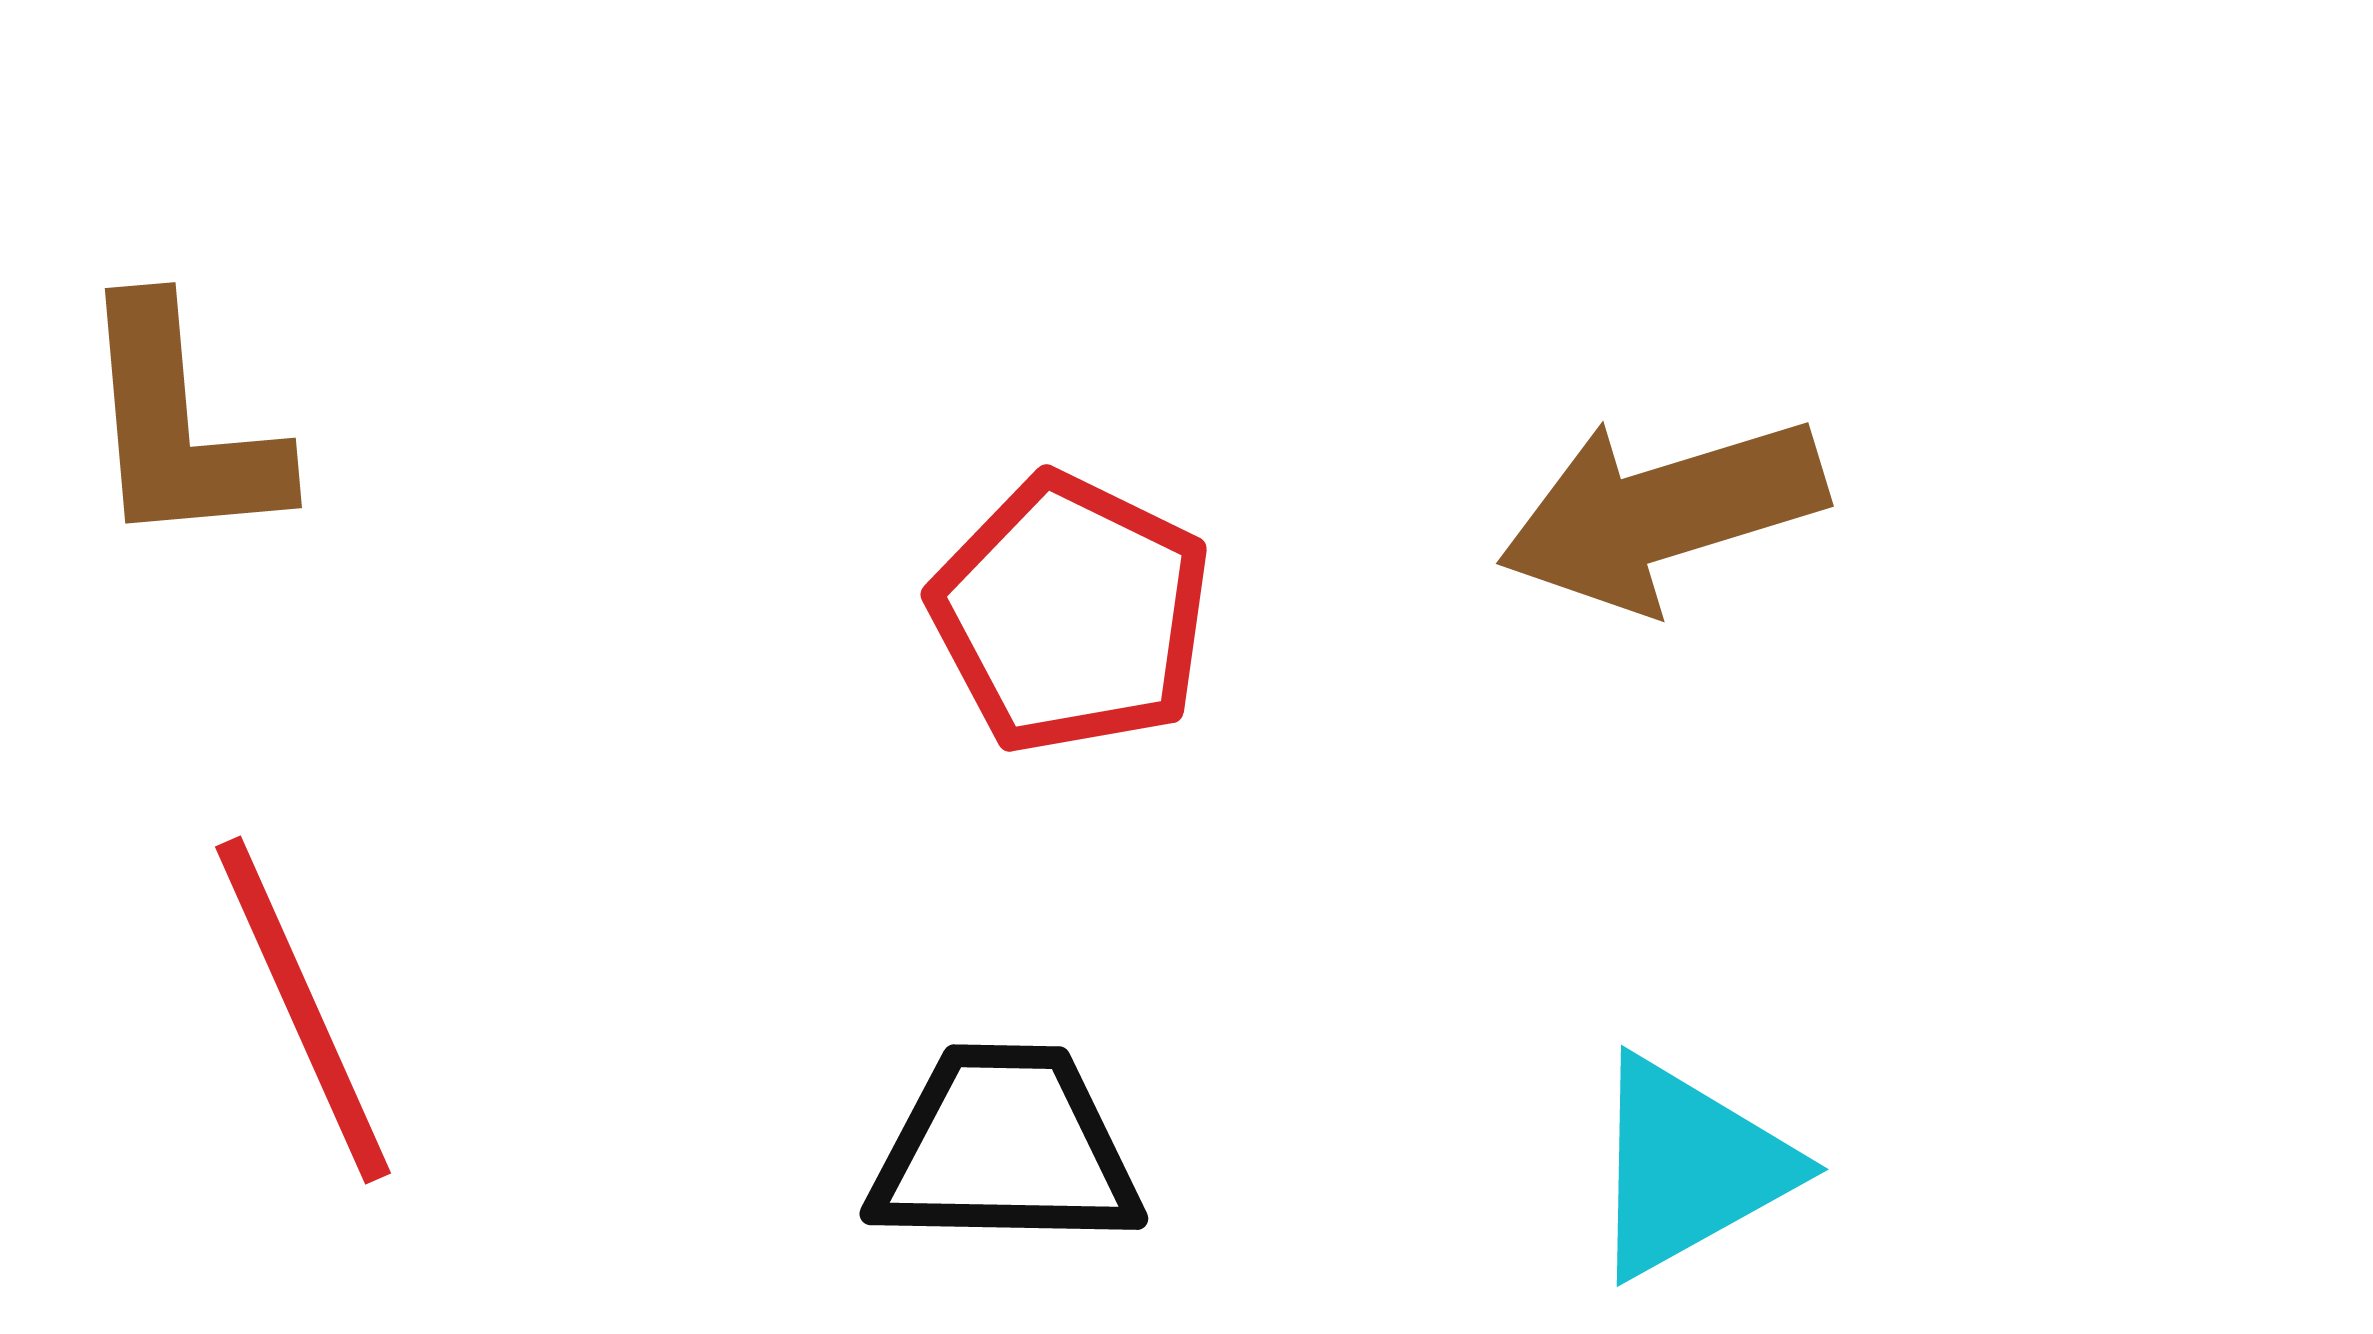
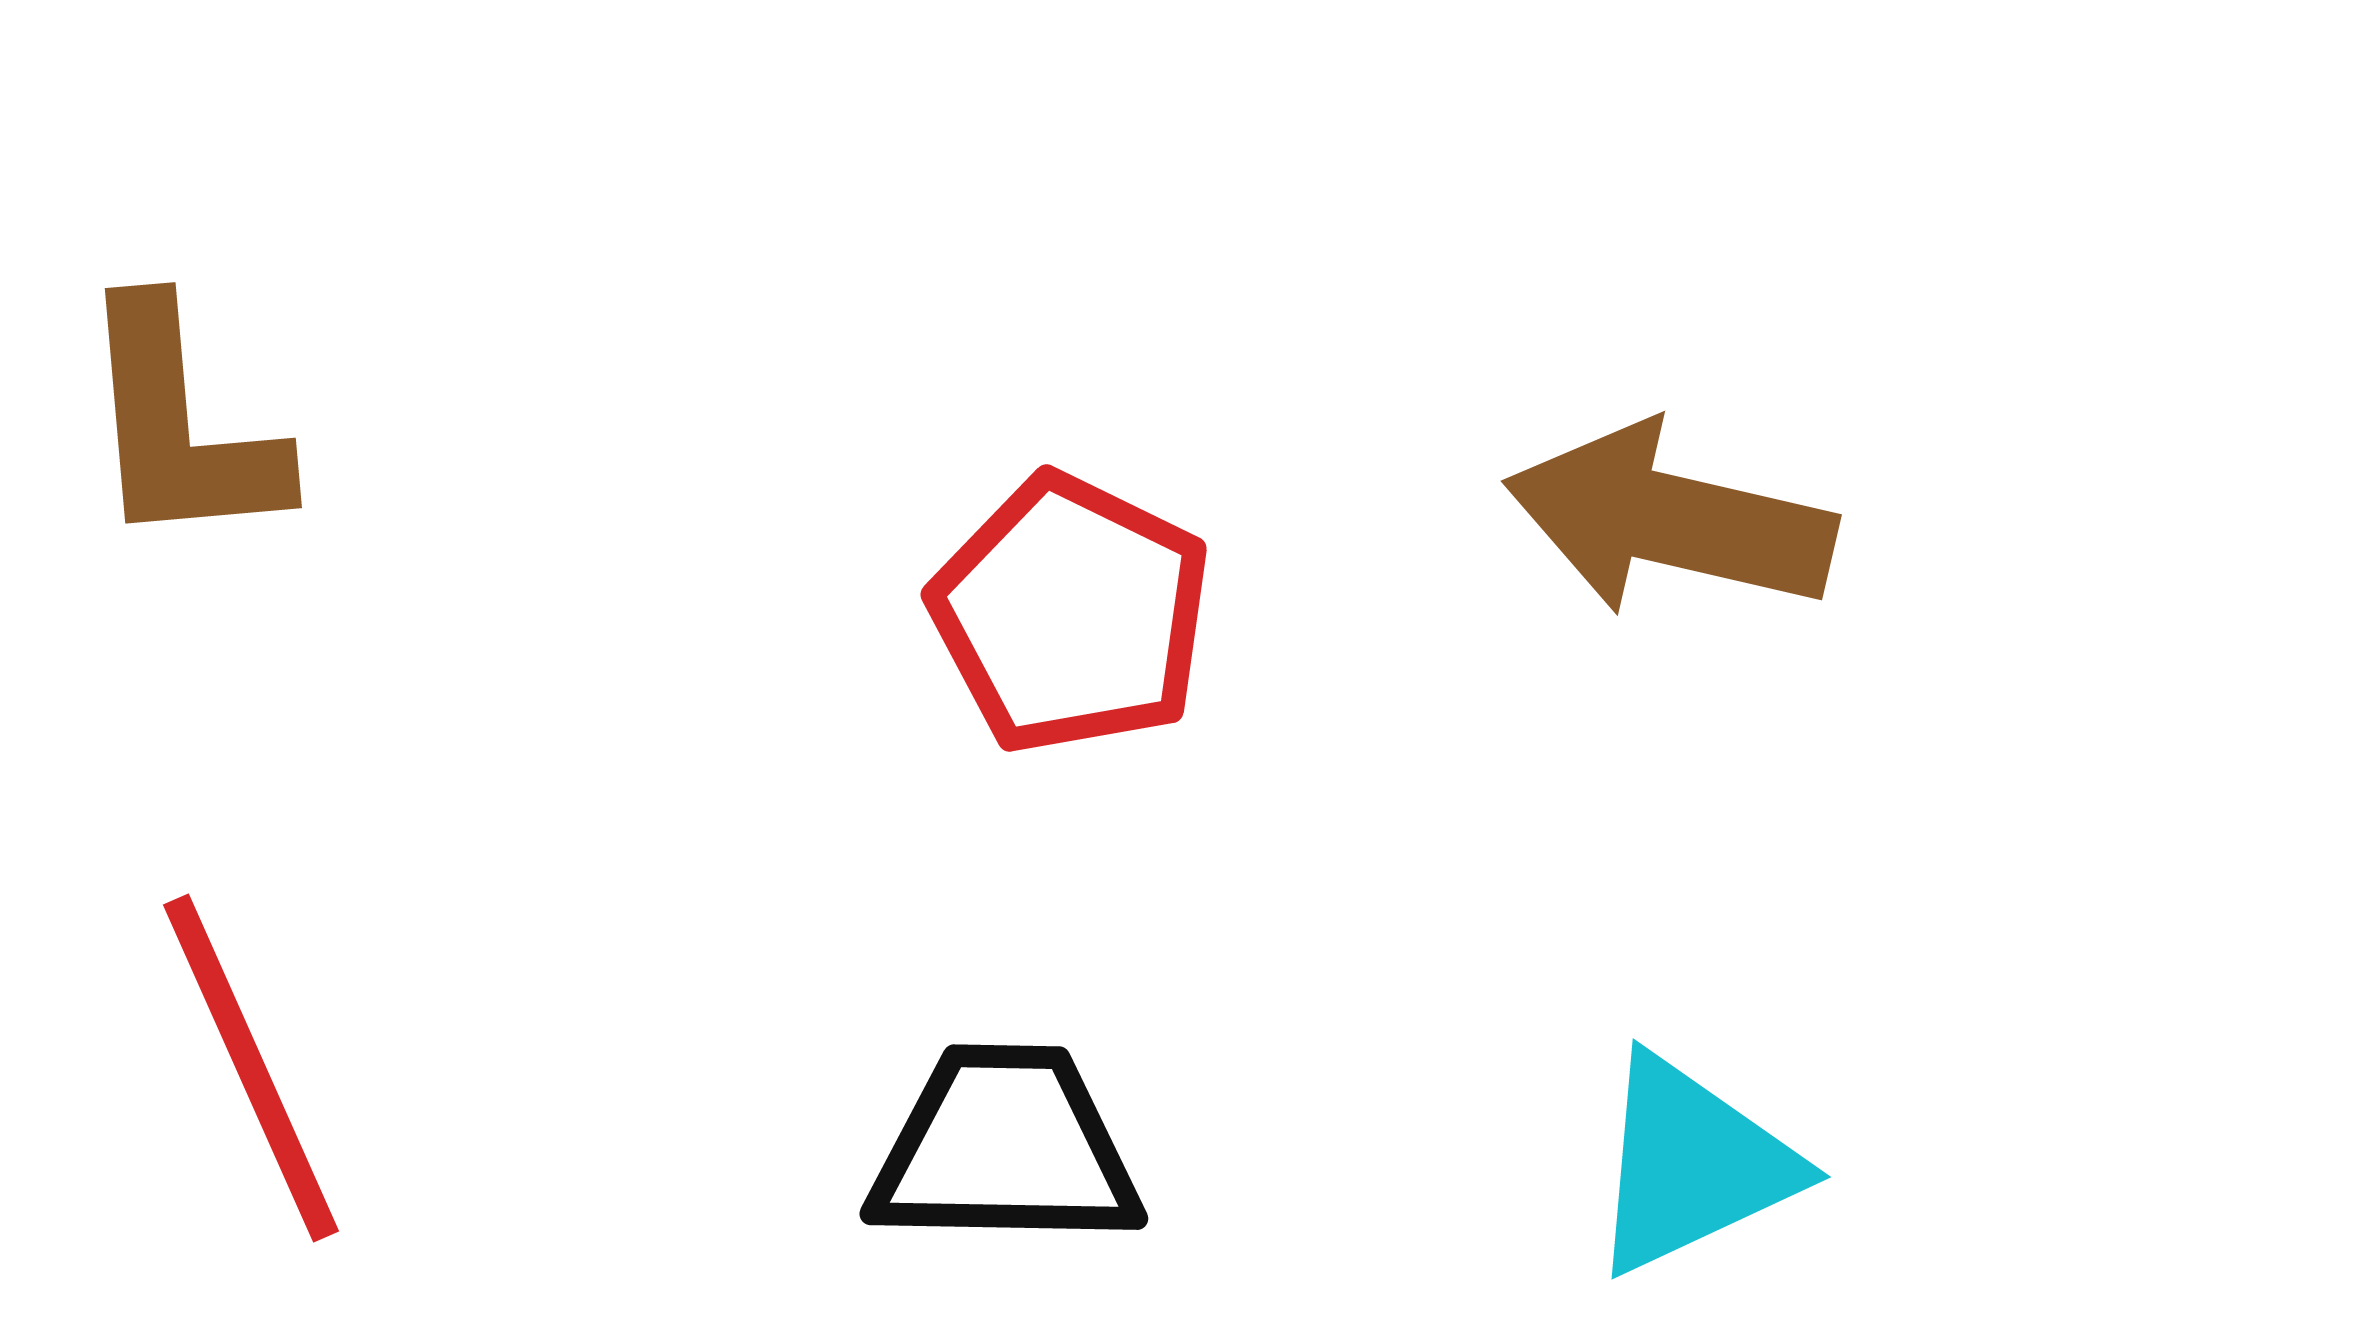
brown arrow: moved 8 px right, 7 px down; rotated 30 degrees clockwise
red line: moved 52 px left, 58 px down
cyan triangle: moved 3 px right, 2 px up; rotated 4 degrees clockwise
